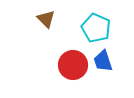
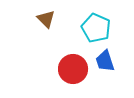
blue trapezoid: moved 2 px right
red circle: moved 4 px down
